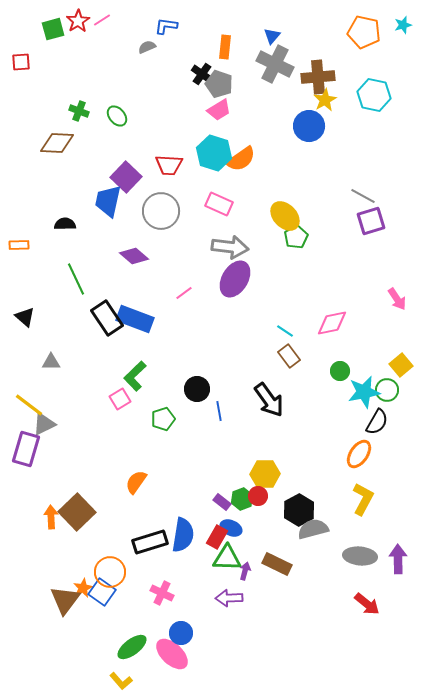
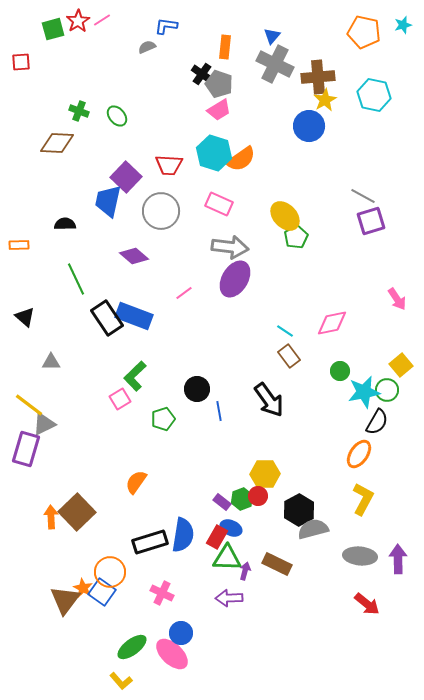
blue rectangle at (135, 319): moved 1 px left, 3 px up
orange star at (83, 588): rotated 18 degrees counterclockwise
